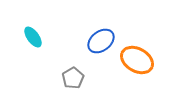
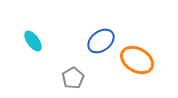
cyan ellipse: moved 4 px down
